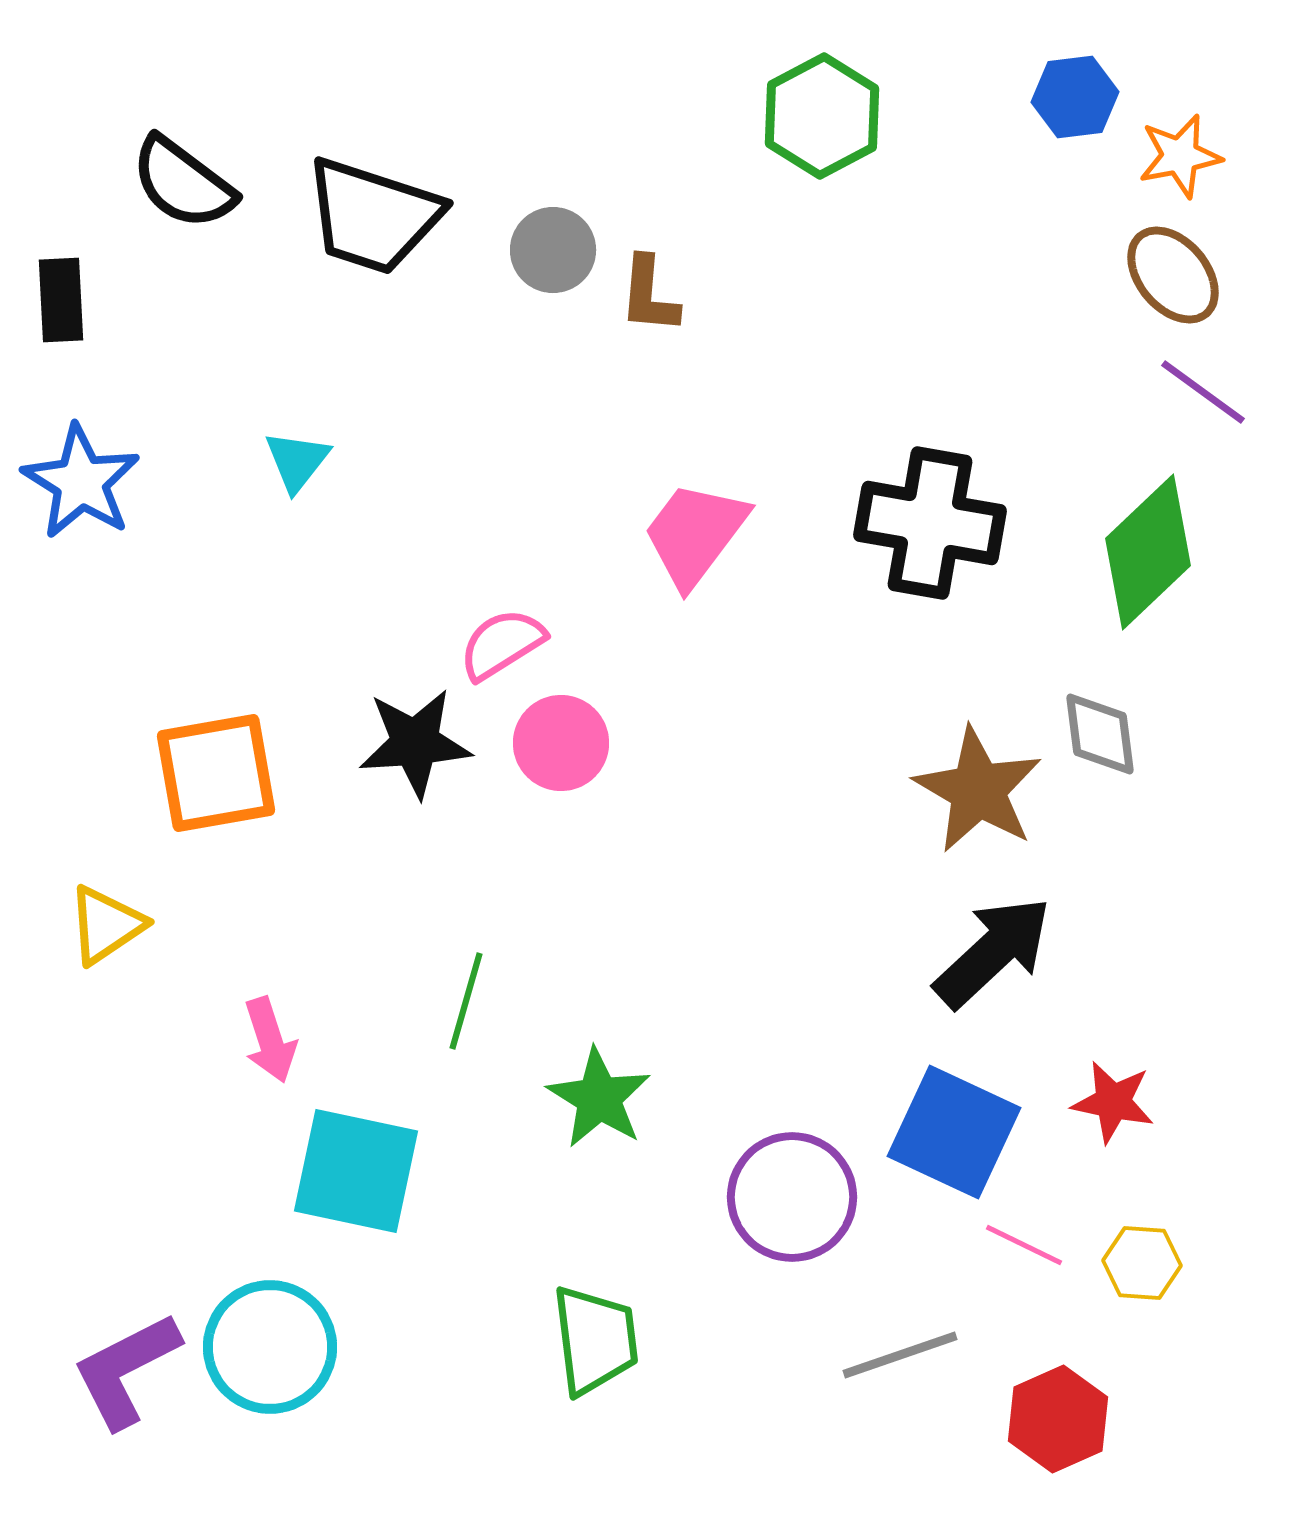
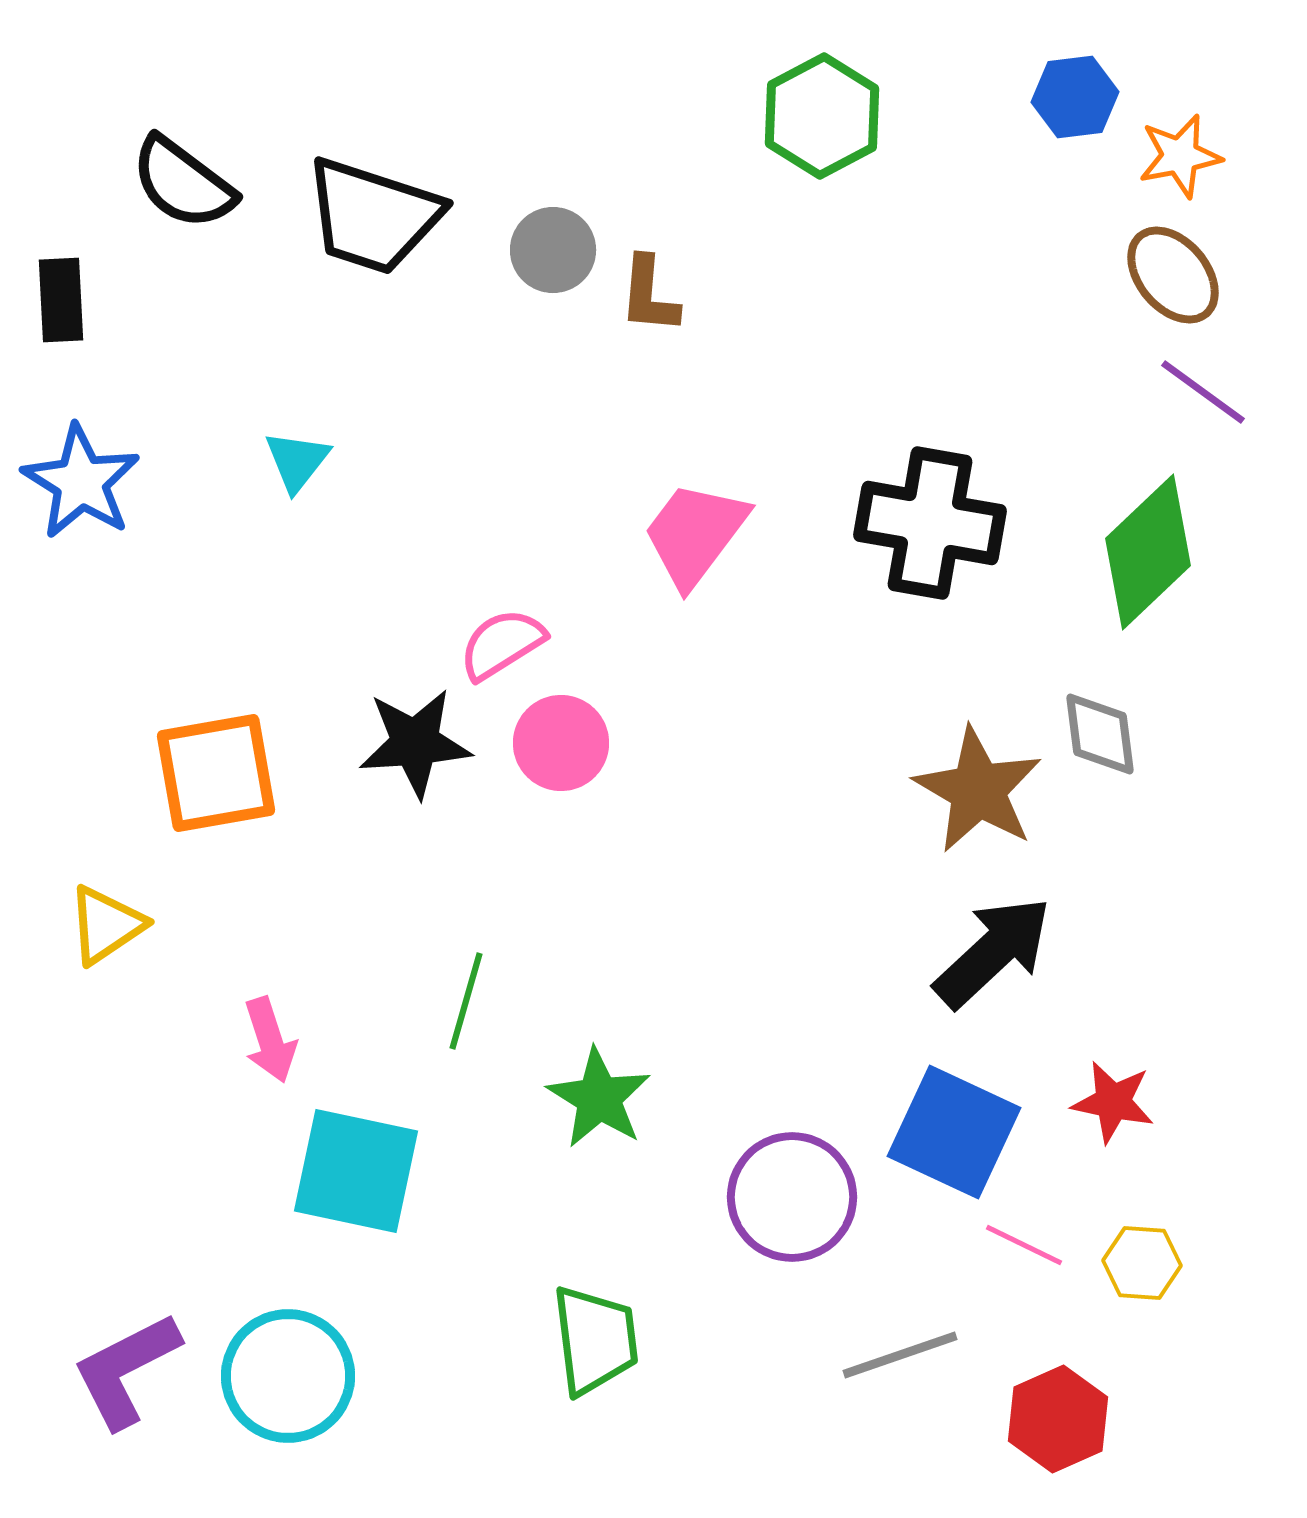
cyan circle: moved 18 px right, 29 px down
